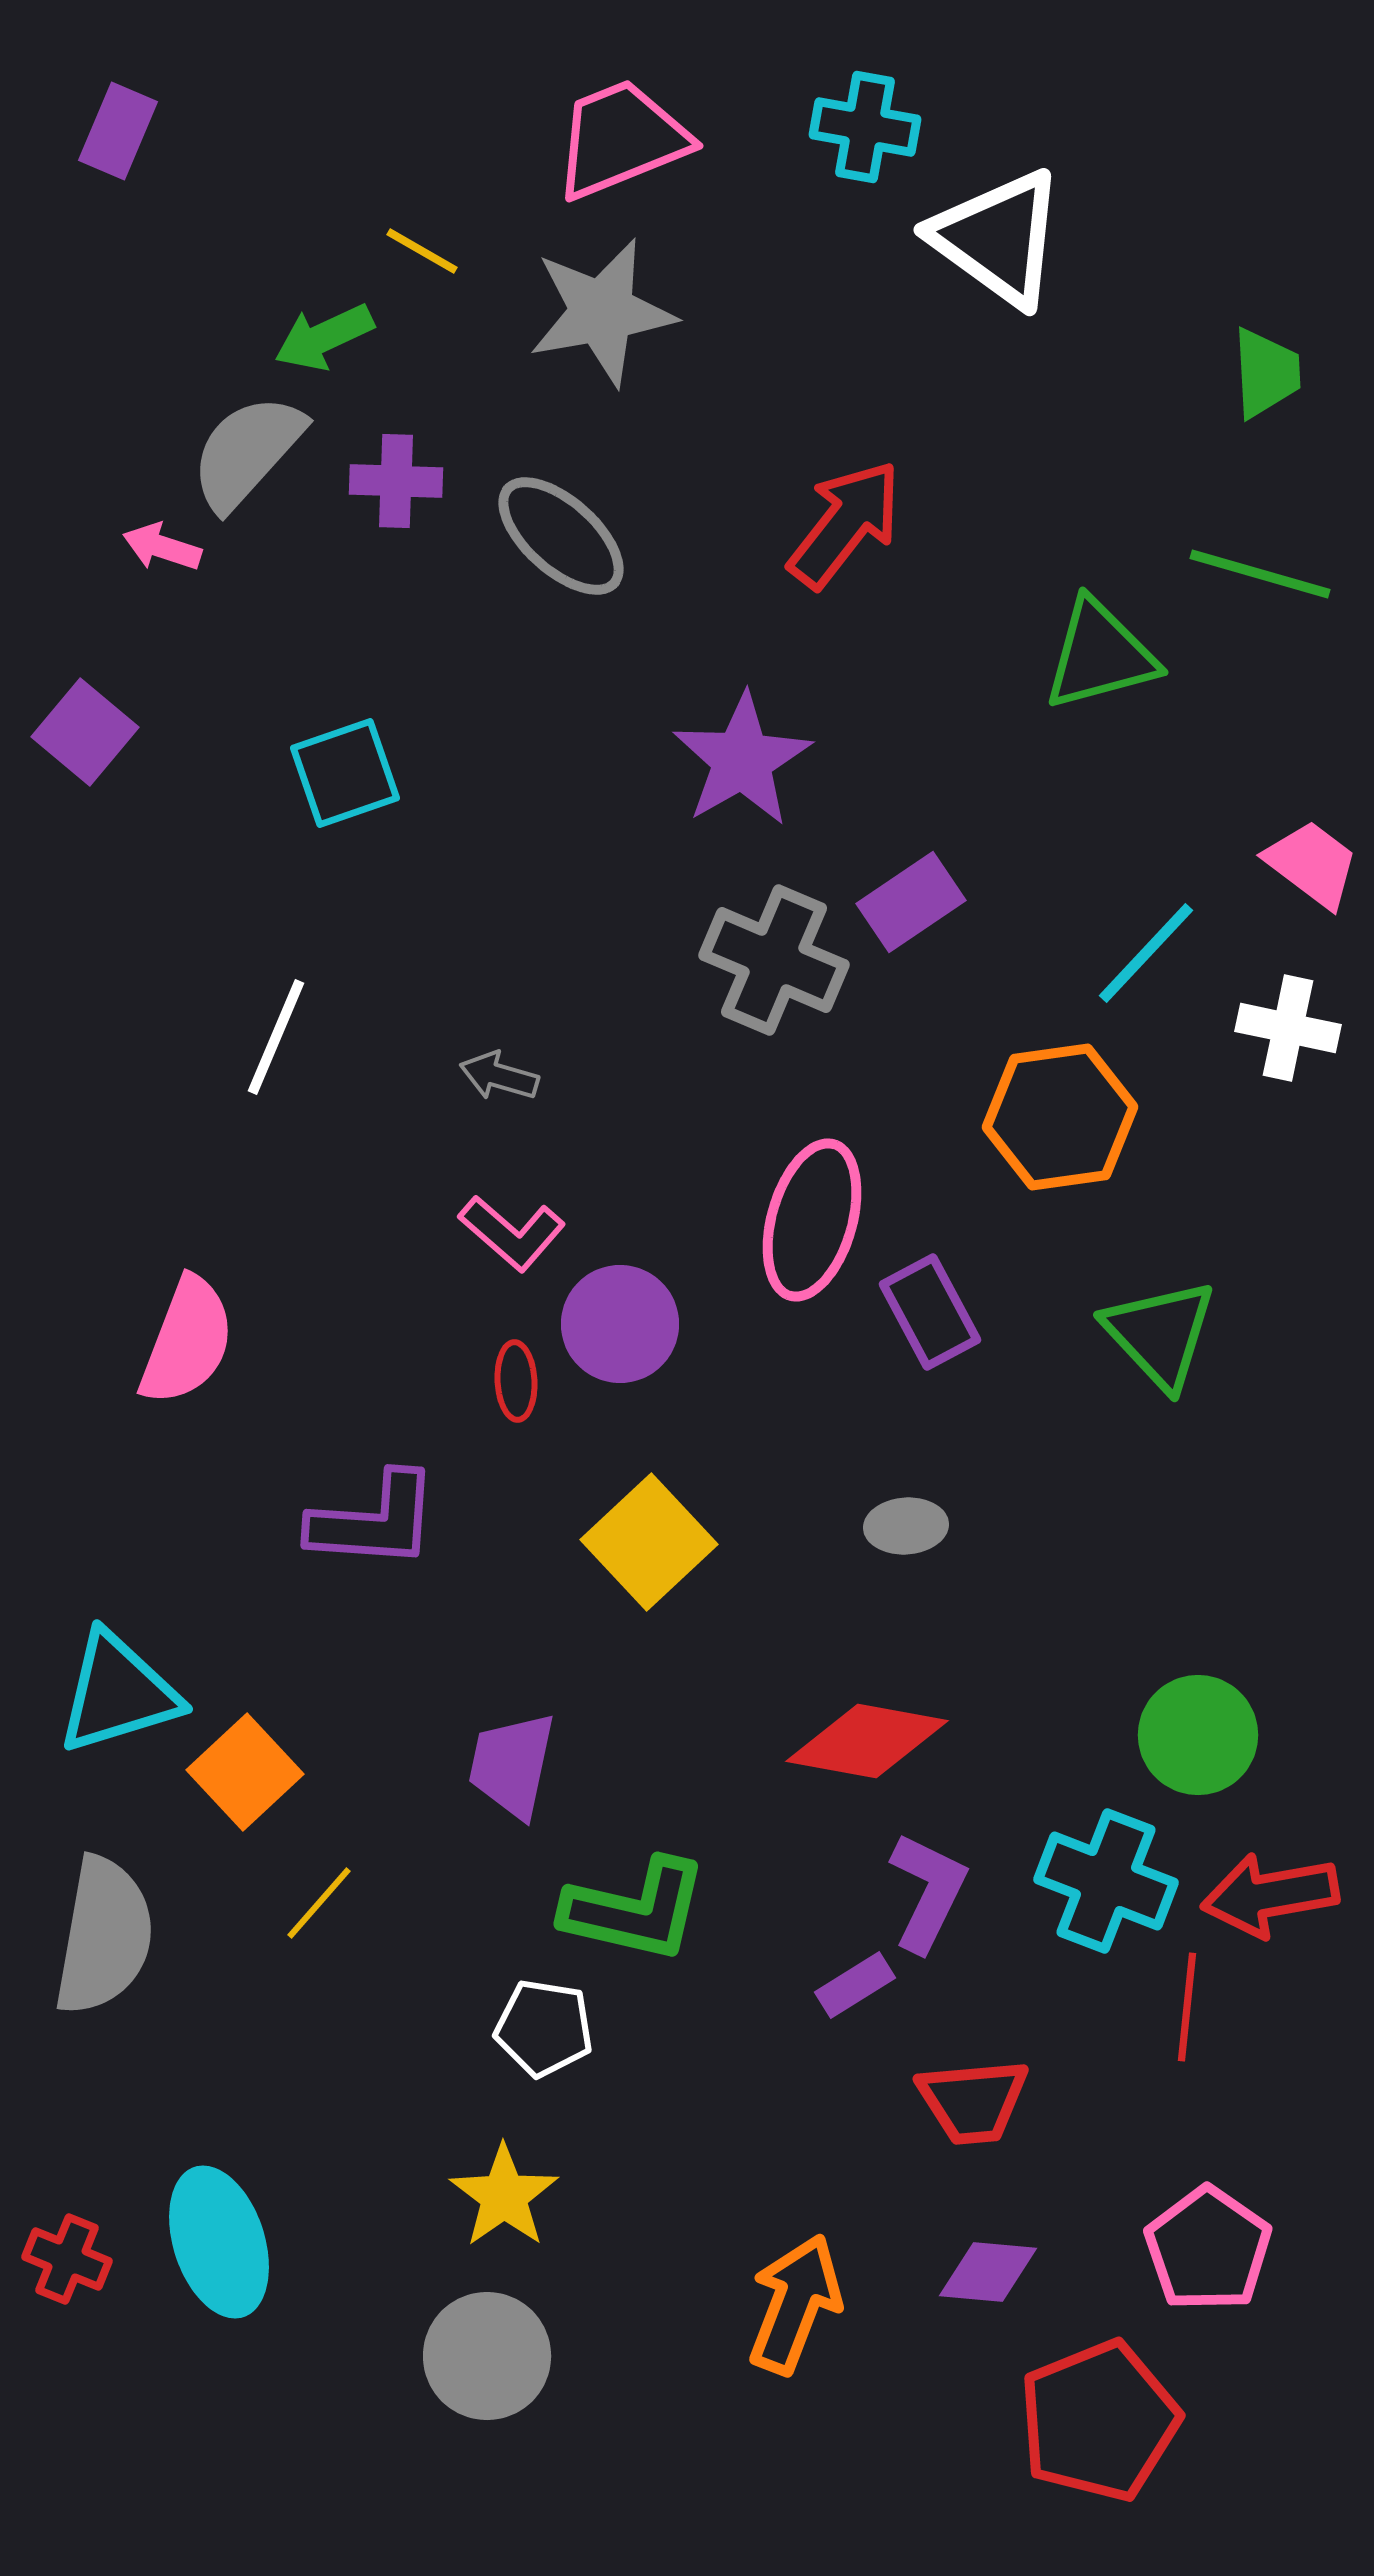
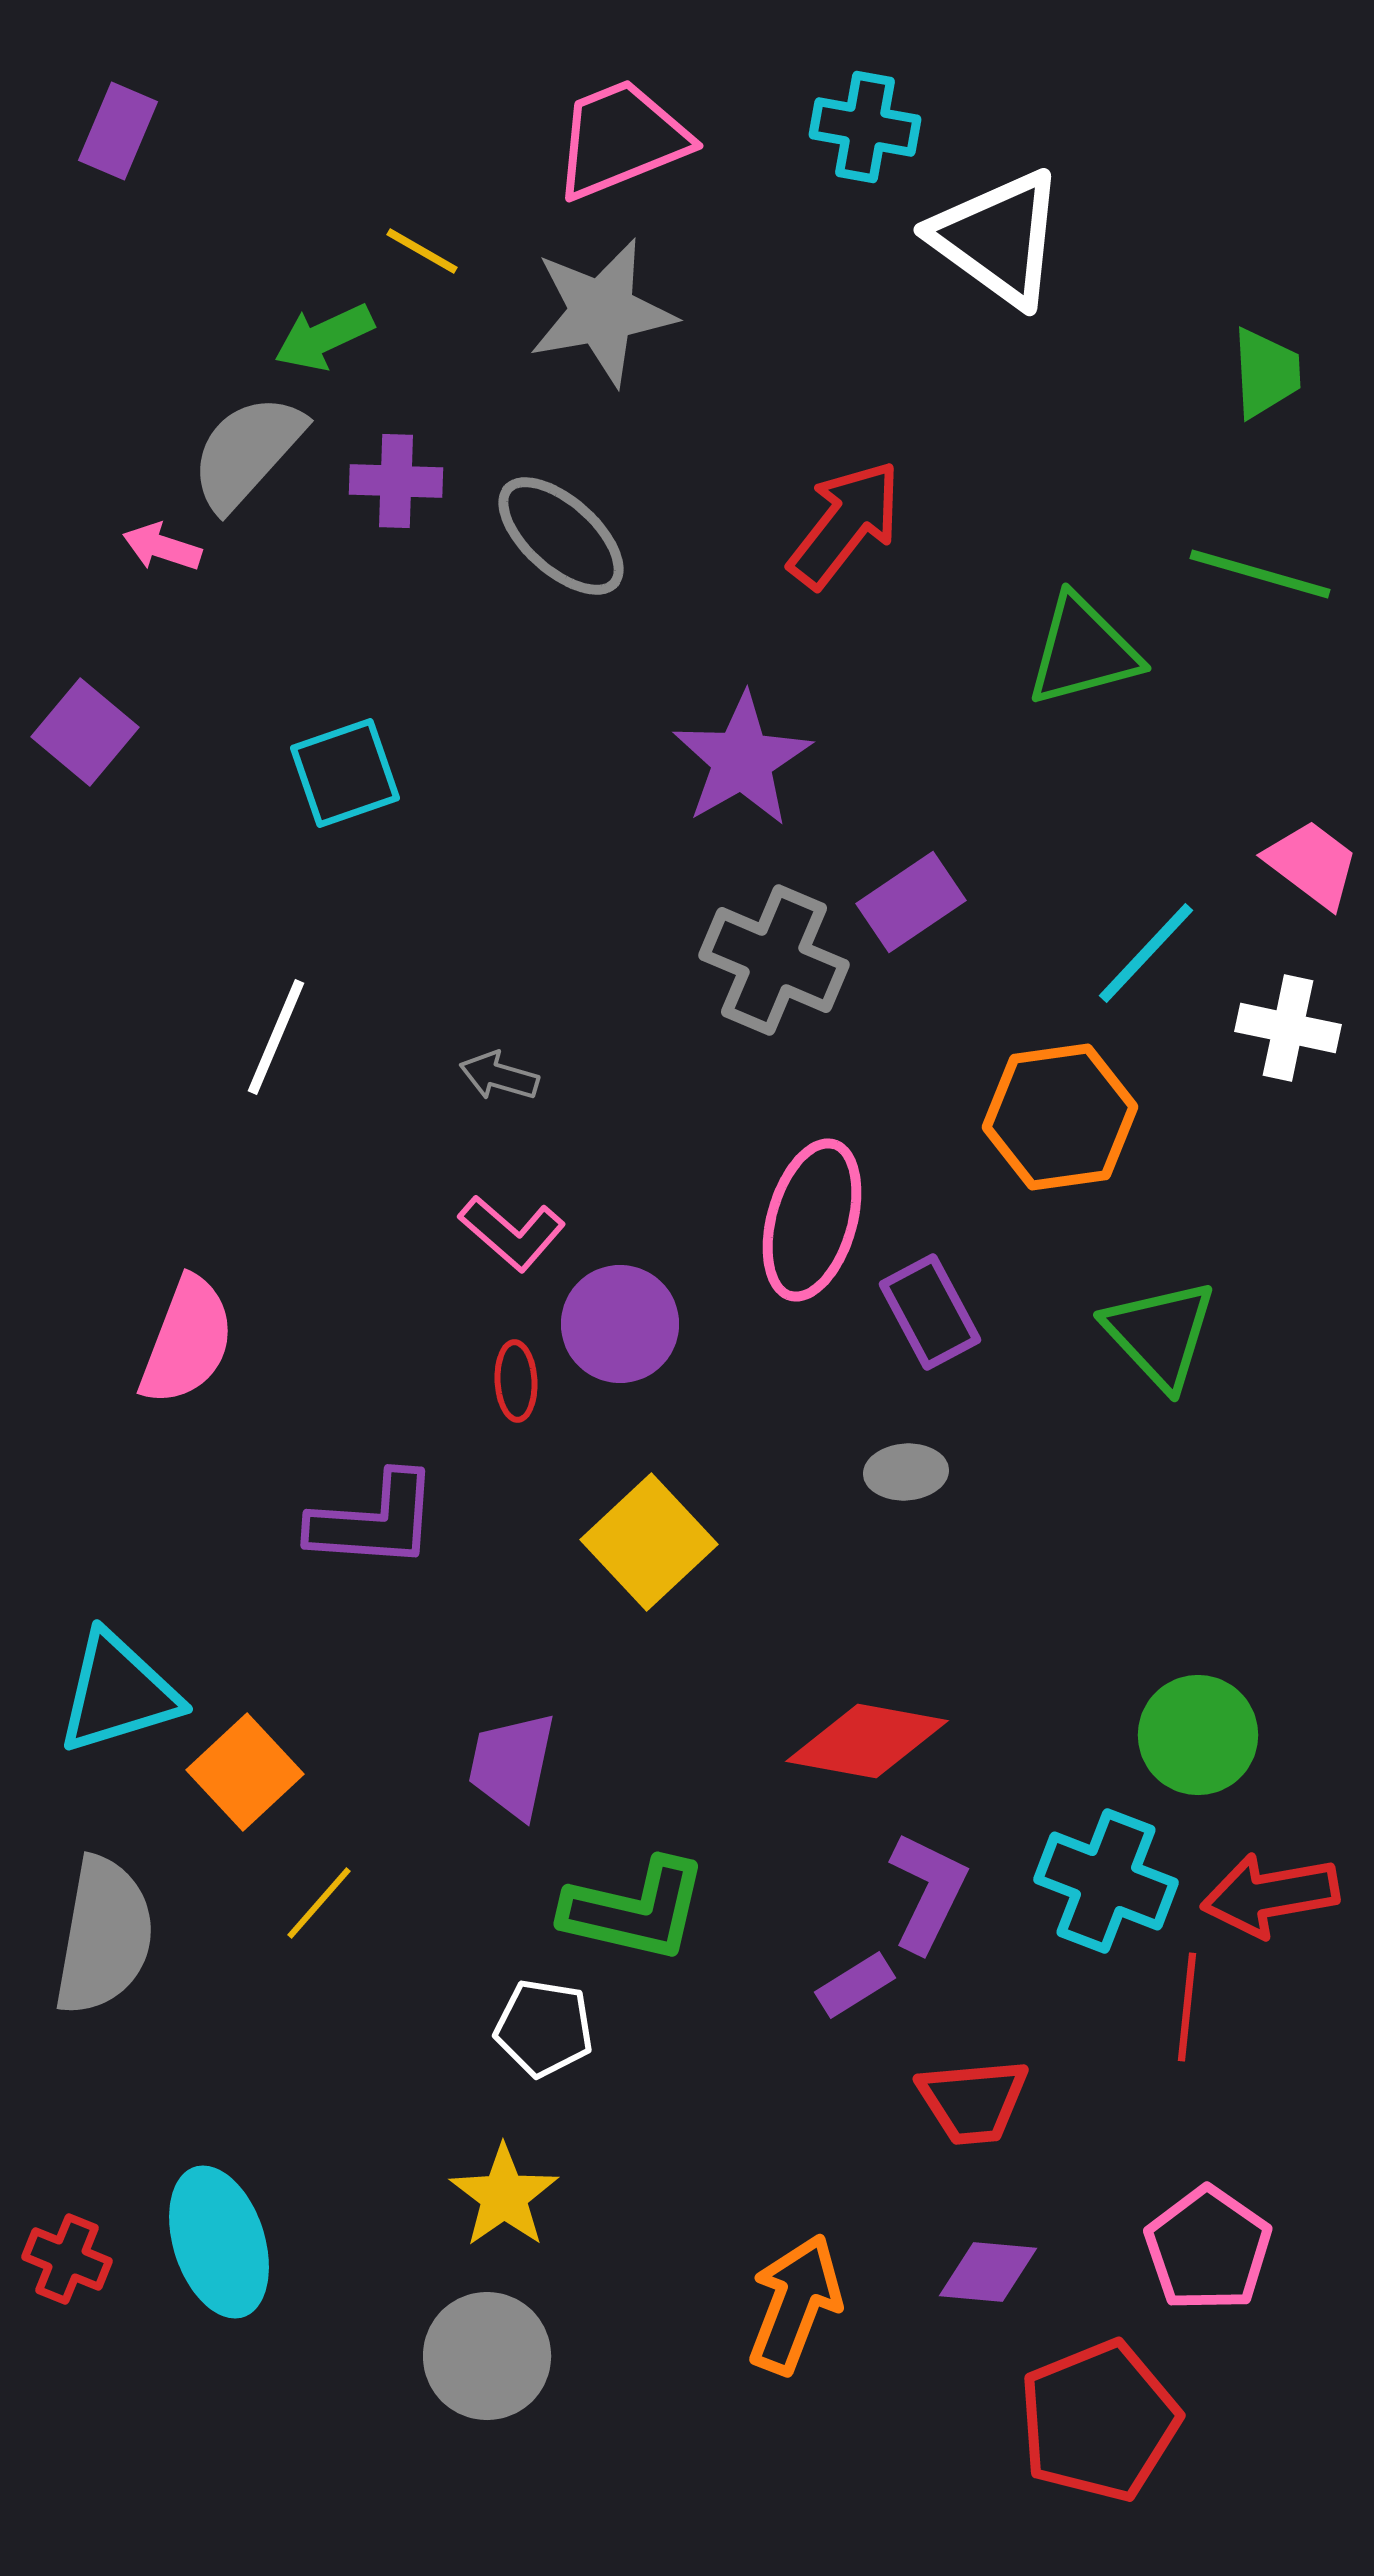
green triangle at (1100, 655): moved 17 px left, 4 px up
gray ellipse at (906, 1526): moved 54 px up
